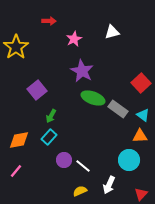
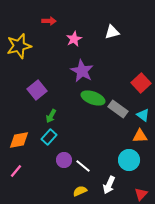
yellow star: moved 3 px right, 1 px up; rotated 20 degrees clockwise
